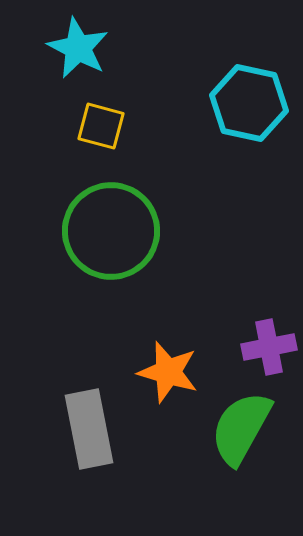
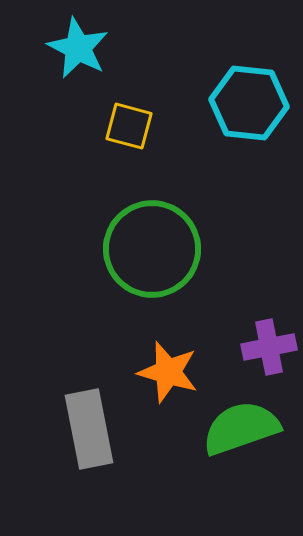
cyan hexagon: rotated 6 degrees counterclockwise
yellow square: moved 28 px right
green circle: moved 41 px right, 18 px down
green semicircle: rotated 42 degrees clockwise
